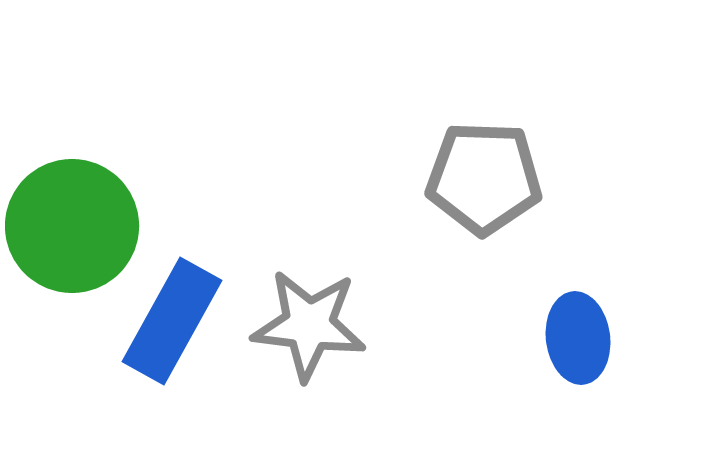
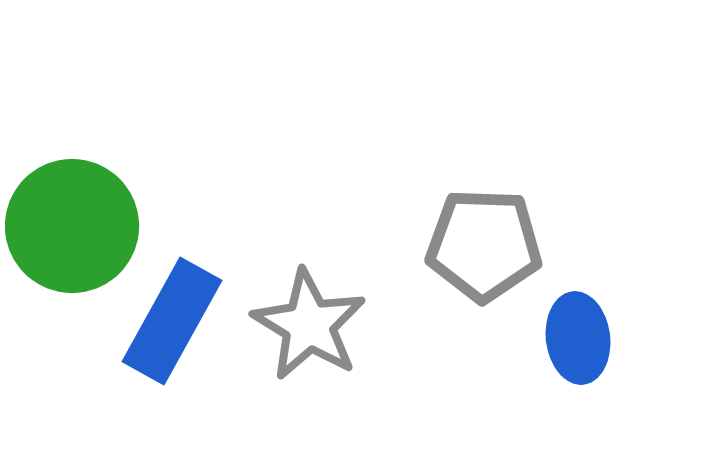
gray pentagon: moved 67 px down
gray star: rotated 24 degrees clockwise
